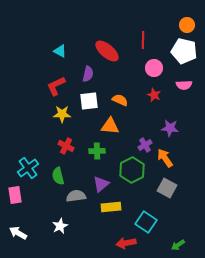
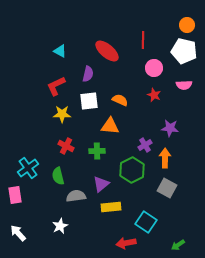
orange arrow: rotated 36 degrees clockwise
white arrow: rotated 18 degrees clockwise
